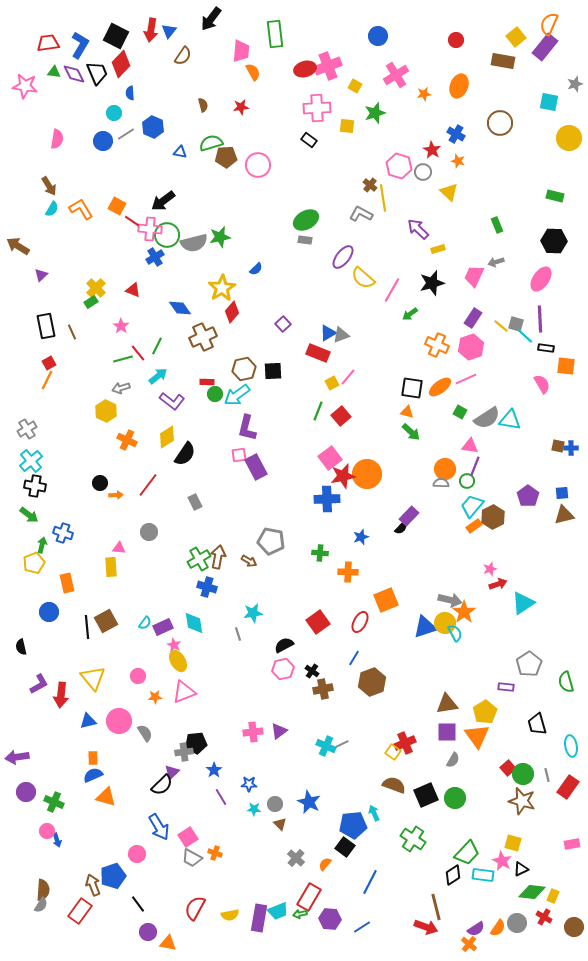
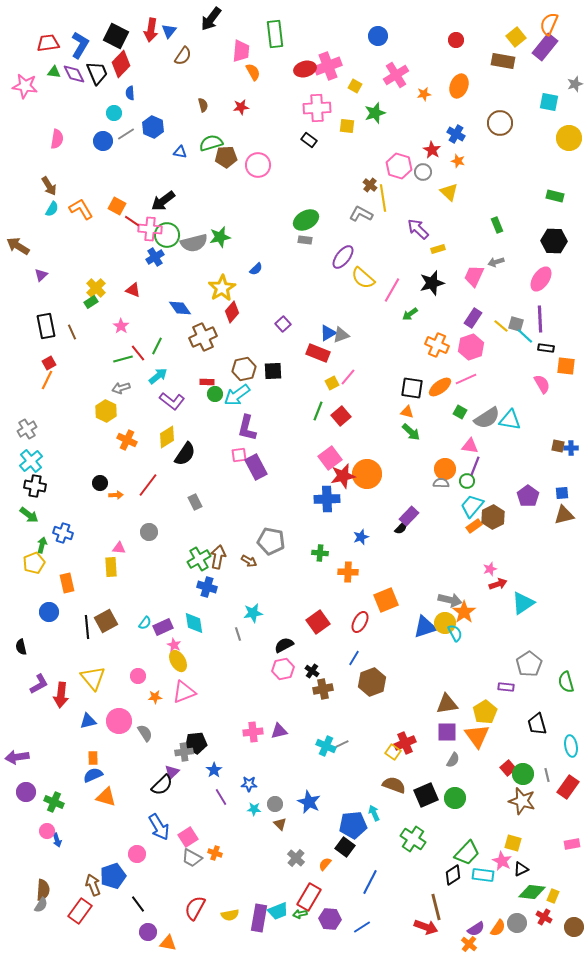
purple triangle at (279, 731): rotated 24 degrees clockwise
